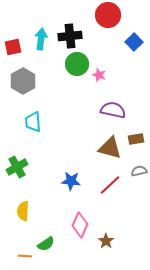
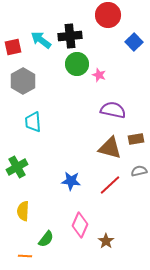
cyan arrow: moved 1 px down; rotated 60 degrees counterclockwise
green semicircle: moved 5 px up; rotated 18 degrees counterclockwise
